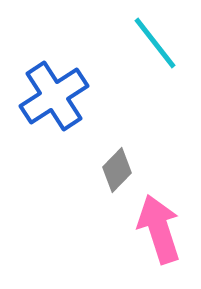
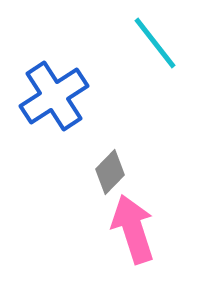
gray diamond: moved 7 px left, 2 px down
pink arrow: moved 26 px left
